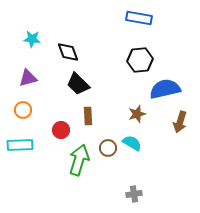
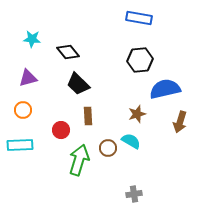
black diamond: rotated 20 degrees counterclockwise
cyan semicircle: moved 1 px left, 2 px up
